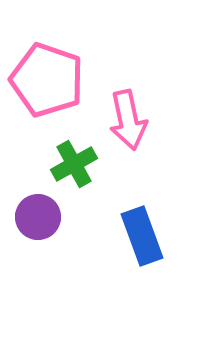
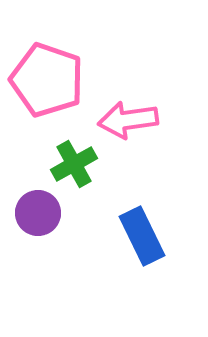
pink arrow: rotated 94 degrees clockwise
purple circle: moved 4 px up
blue rectangle: rotated 6 degrees counterclockwise
